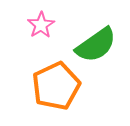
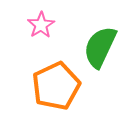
green semicircle: moved 4 px right, 2 px down; rotated 150 degrees clockwise
